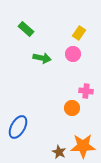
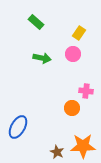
green rectangle: moved 10 px right, 7 px up
brown star: moved 2 px left
